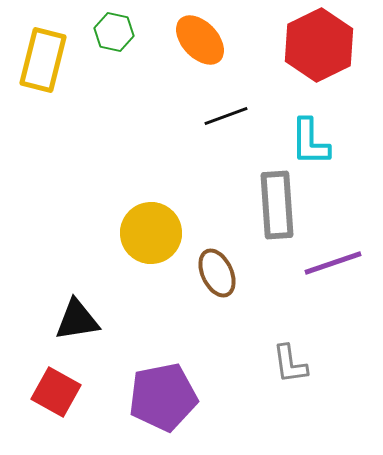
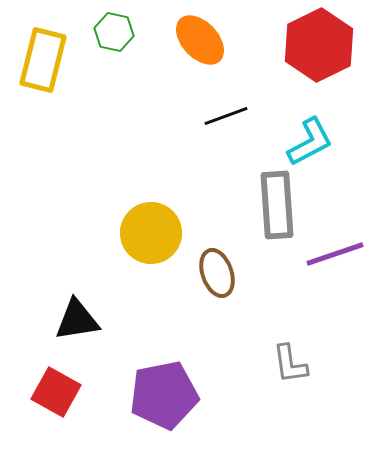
cyan L-shape: rotated 118 degrees counterclockwise
purple line: moved 2 px right, 9 px up
brown ellipse: rotated 6 degrees clockwise
purple pentagon: moved 1 px right, 2 px up
